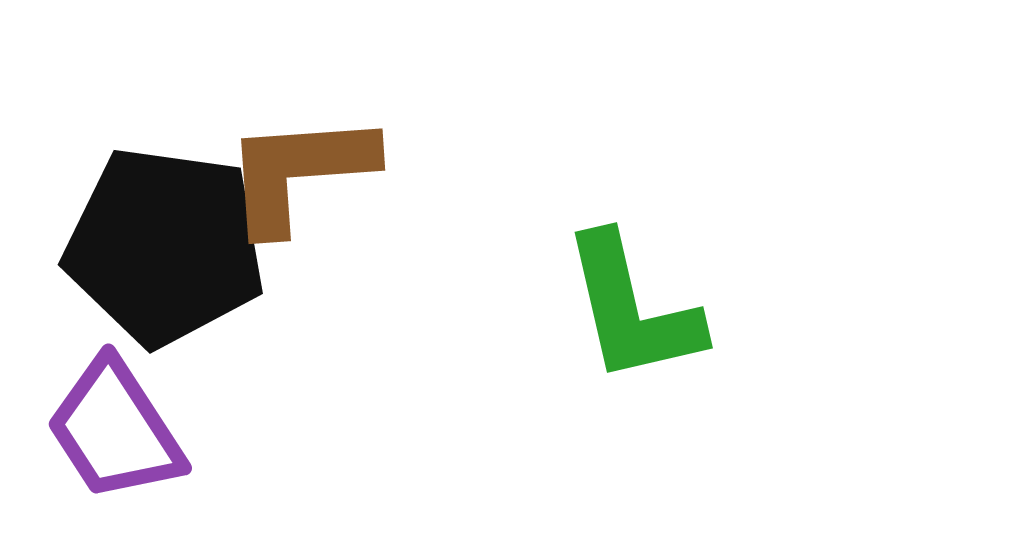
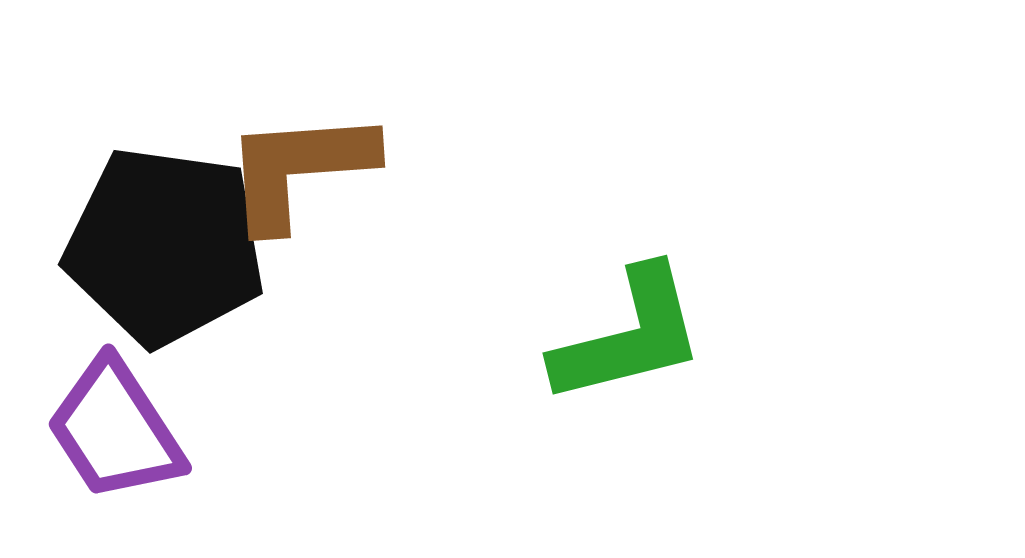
brown L-shape: moved 3 px up
green L-shape: moved 3 px left, 27 px down; rotated 91 degrees counterclockwise
